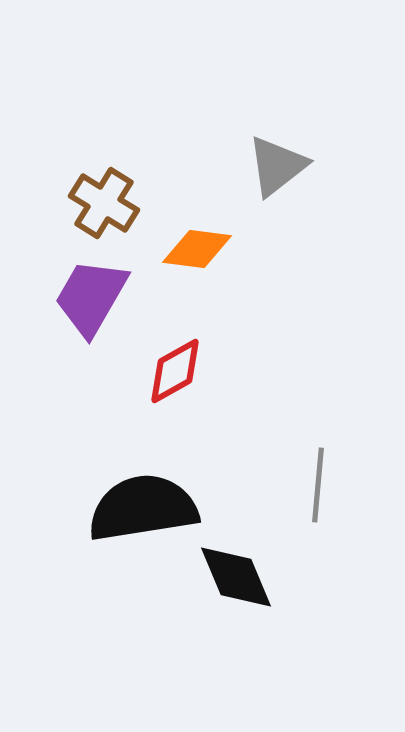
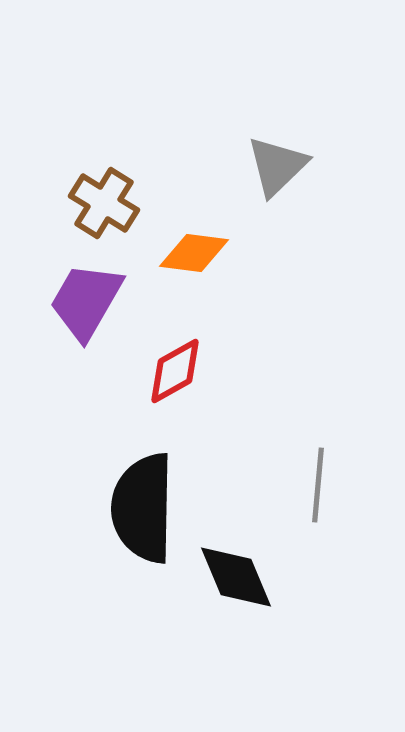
gray triangle: rotated 6 degrees counterclockwise
orange diamond: moved 3 px left, 4 px down
purple trapezoid: moved 5 px left, 4 px down
black semicircle: rotated 80 degrees counterclockwise
